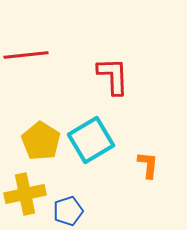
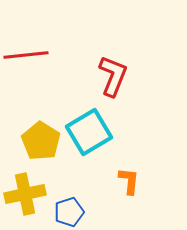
red L-shape: rotated 24 degrees clockwise
cyan square: moved 2 px left, 8 px up
orange L-shape: moved 19 px left, 16 px down
blue pentagon: moved 1 px right, 1 px down
